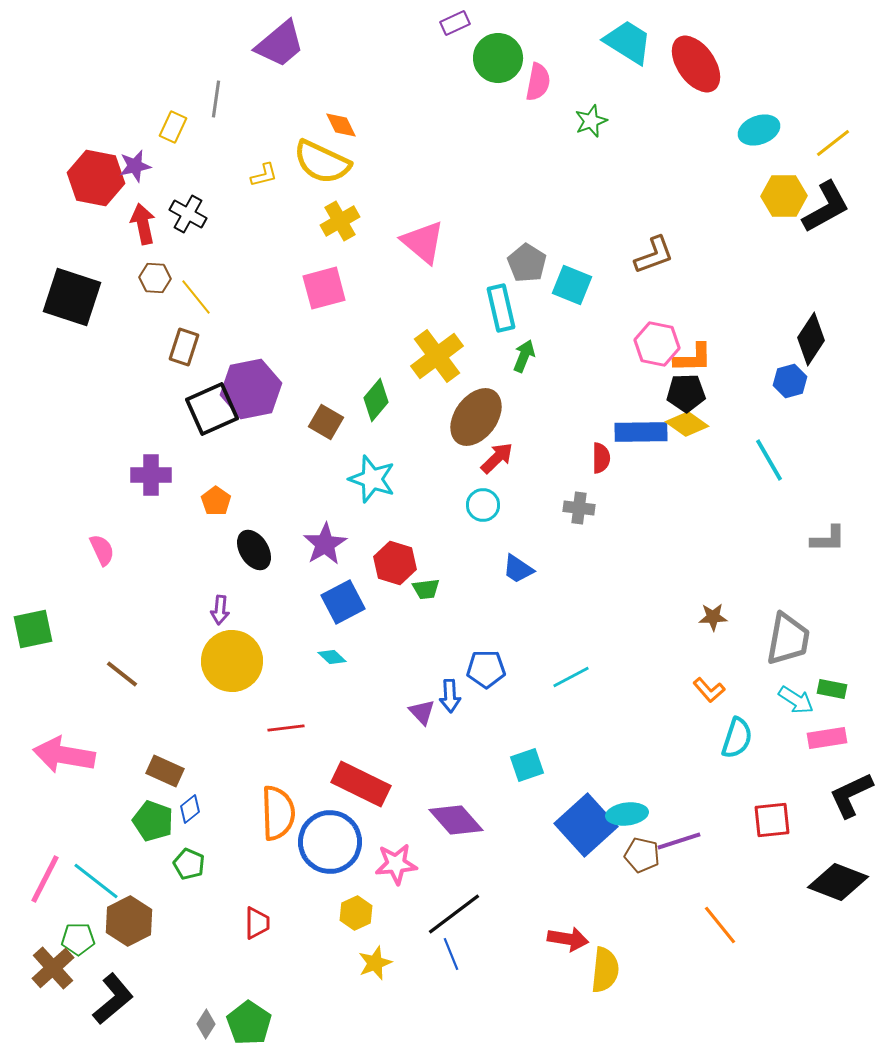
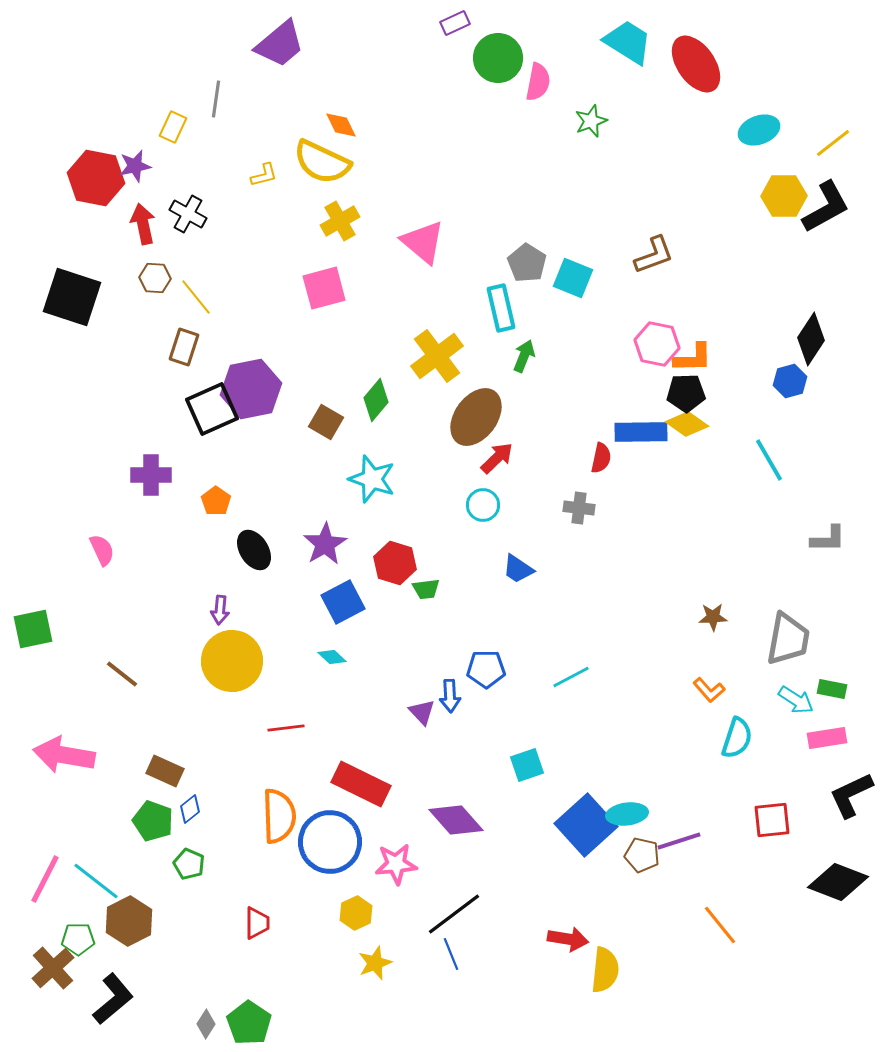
cyan square at (572, 285): moved 1 px right, 7 px up
red semicircle at (601, 458): rotated 12 degrees clockwise
orange semicircle at (278, 813): moved 1 px right, 3 px down
